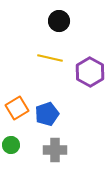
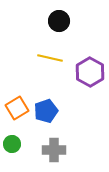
blue pentagon: moved 1 px left, 3 px up
green circle: moved 1 px right, 1 px up
gray cross: moved 1 px left
